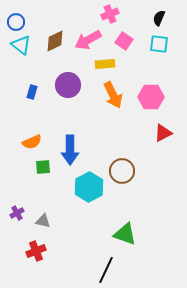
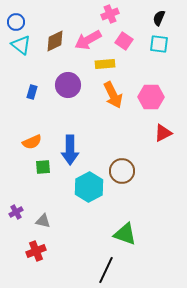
purple cross: moved 1 px left, 1 px up
